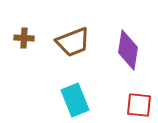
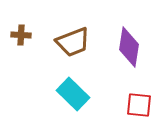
brown cross: moved 3 px left, 3 px up
purple diamond: moved 1 px right, 3 px up
cyan rectangle: moved 2 px left, 6 px up; rotated 24 degrees counterclockwise
